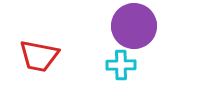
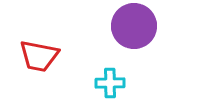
cyan cross: moved 11 px left, 18 px down
